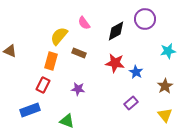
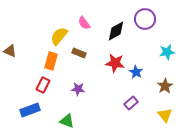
cyan star: moved 1 px left, 1 px down
